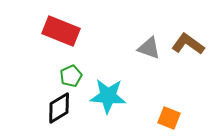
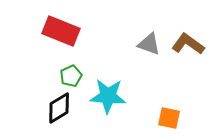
gray triangle: moved 4 px up
orange square: rotated 10 degrees counterclockwise
